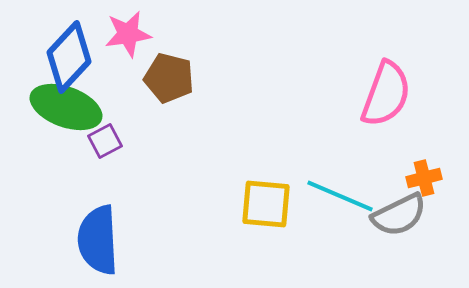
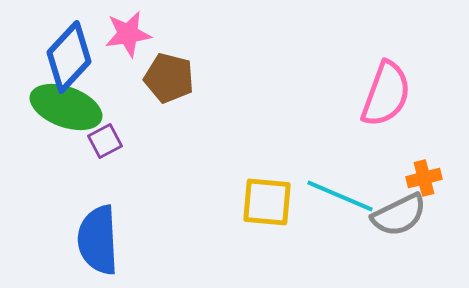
yellow square: moved 1 px right, 2 px up
